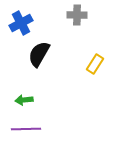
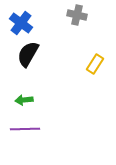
gray cross: rotated 12 degrees clockwise
blue cross: rotated 25 degrees counterclockwise
black semicircle: moved 11 px left
purple line: moved 1 px left
